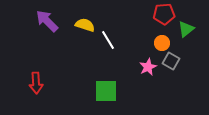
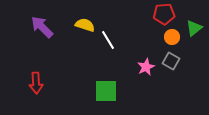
purple arrow: moved 5 px left, 6 px down
green triangle: moved 8 px right, 1 px up
orange circle: moved 10 px right, 6 px up
pink star: moved 2 px left
